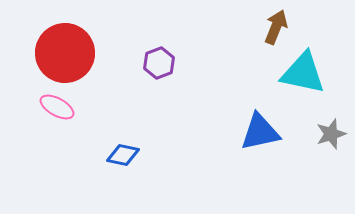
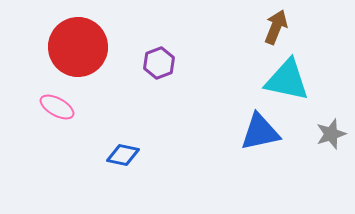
red circle: moved 13 px right, 6 px up
cyan triangle: moved 16 px left, 7 px down
